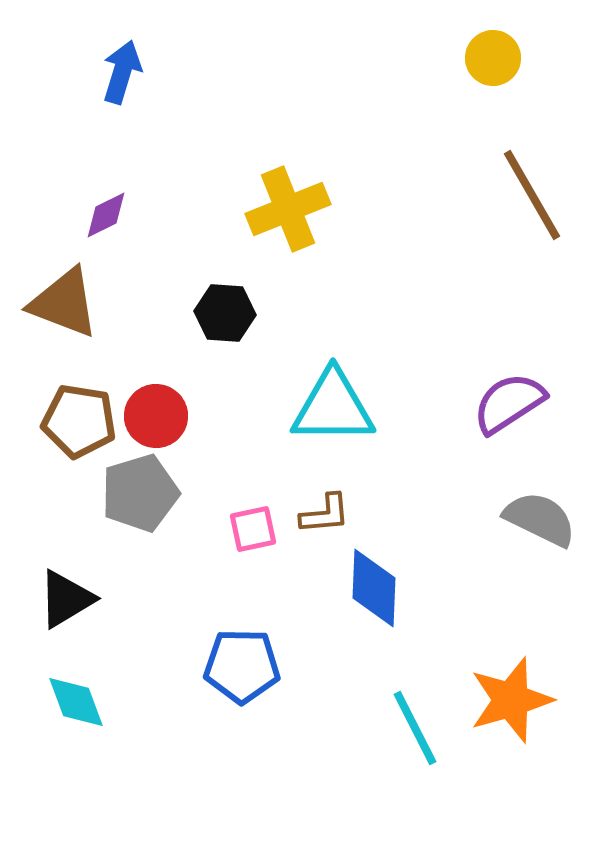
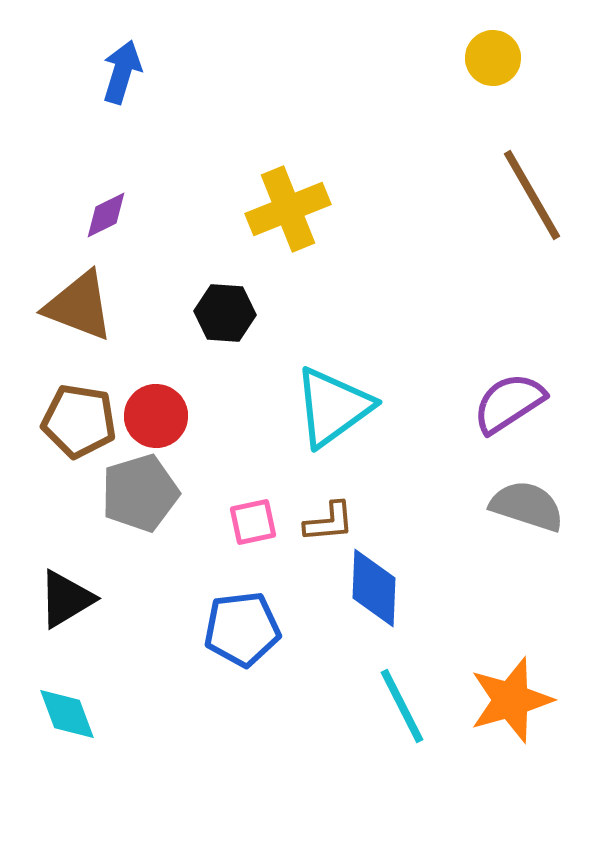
brown triangle: moved 15 px right, 3 px down
cyan triangle: rotated 36 degrees counterclockwise
brown L-shape: moved 4 px right, 8 px down
gray semicircle: moved 13 px left, 13 px up; rotated 8 degrees counterclockwise
pink square: moved 7 px up
blue pentagon: moved 37 px up; rotated 8 degrees counterclockwise
cyan diamond: moved 9 px left, 12 px down
cyan line: moved 13 px left, 22 px up
